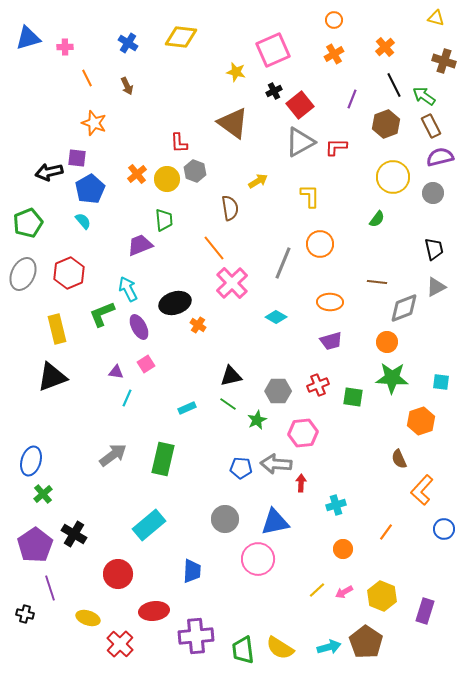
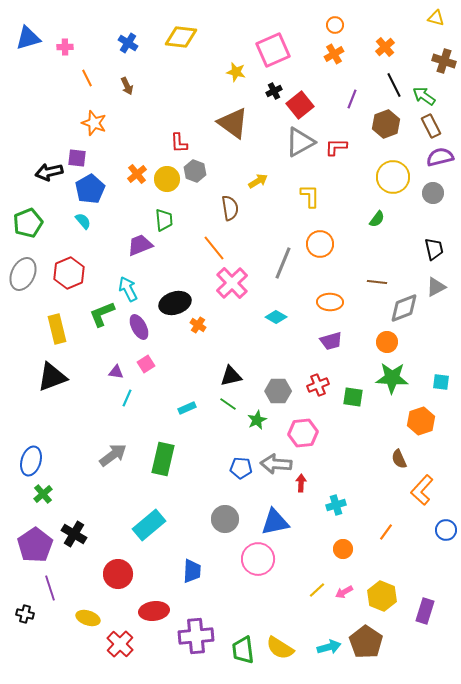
orange circle at (334, 20): moved 1 px right, 5 px down
blue circle at (444, 529): moved 2 px right, 1 px down
